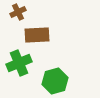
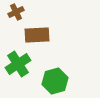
brown cross: moved 2 px left
green cross: moved 1 px left, 1 px down; rotated 10 degrees counterclockwise
